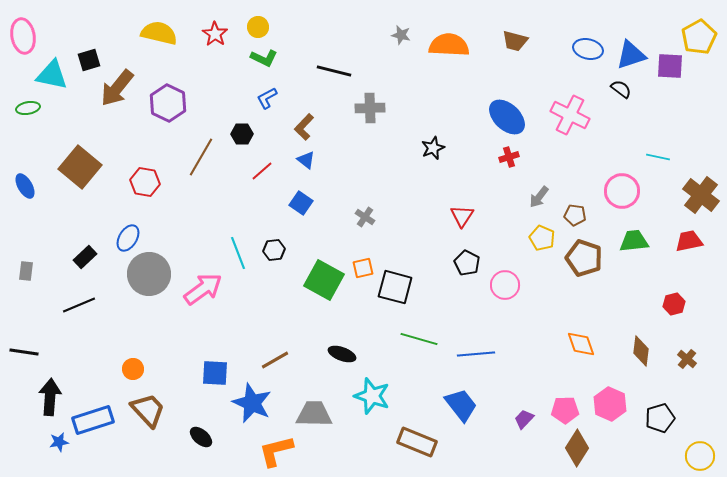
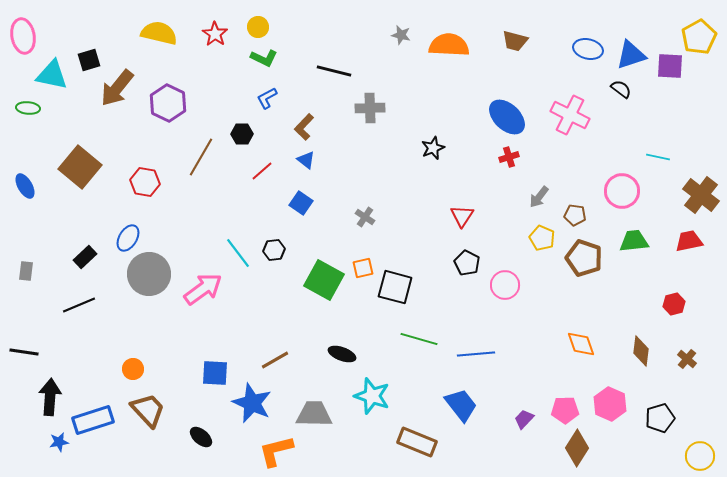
green ellipse at (28, 108): rotated 15 degrees clockwise
cyan line at (238, 253): rotated 16 degrees counterclockwise
